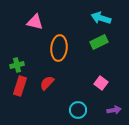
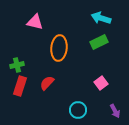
pink square: rotated 16 degrees clockwise
purple arrow: moved 1 px right, 1 px down; rotated 72 degrees clockwise
